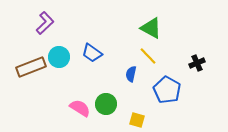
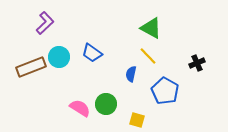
blue pentagon: moved 2 px left, 1 px down
